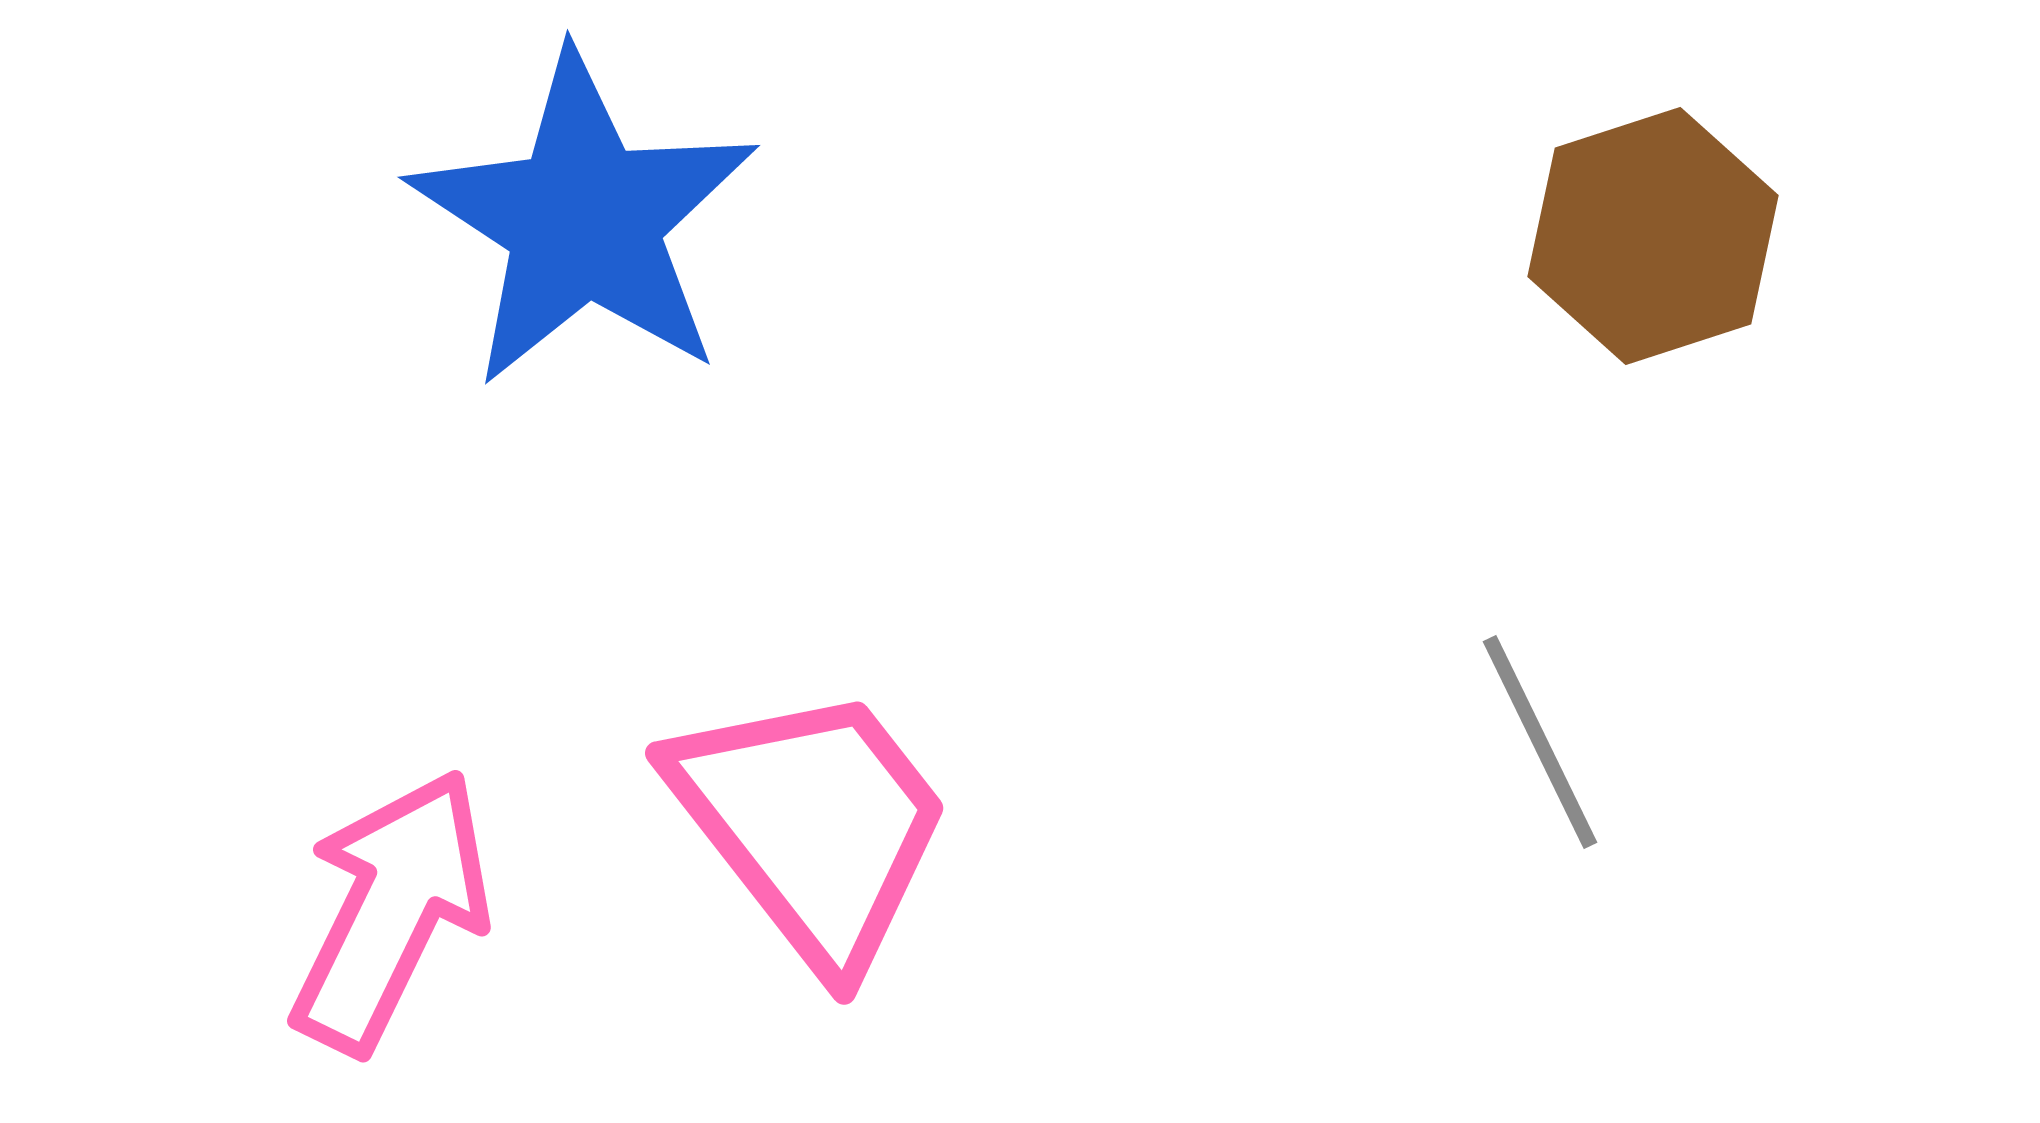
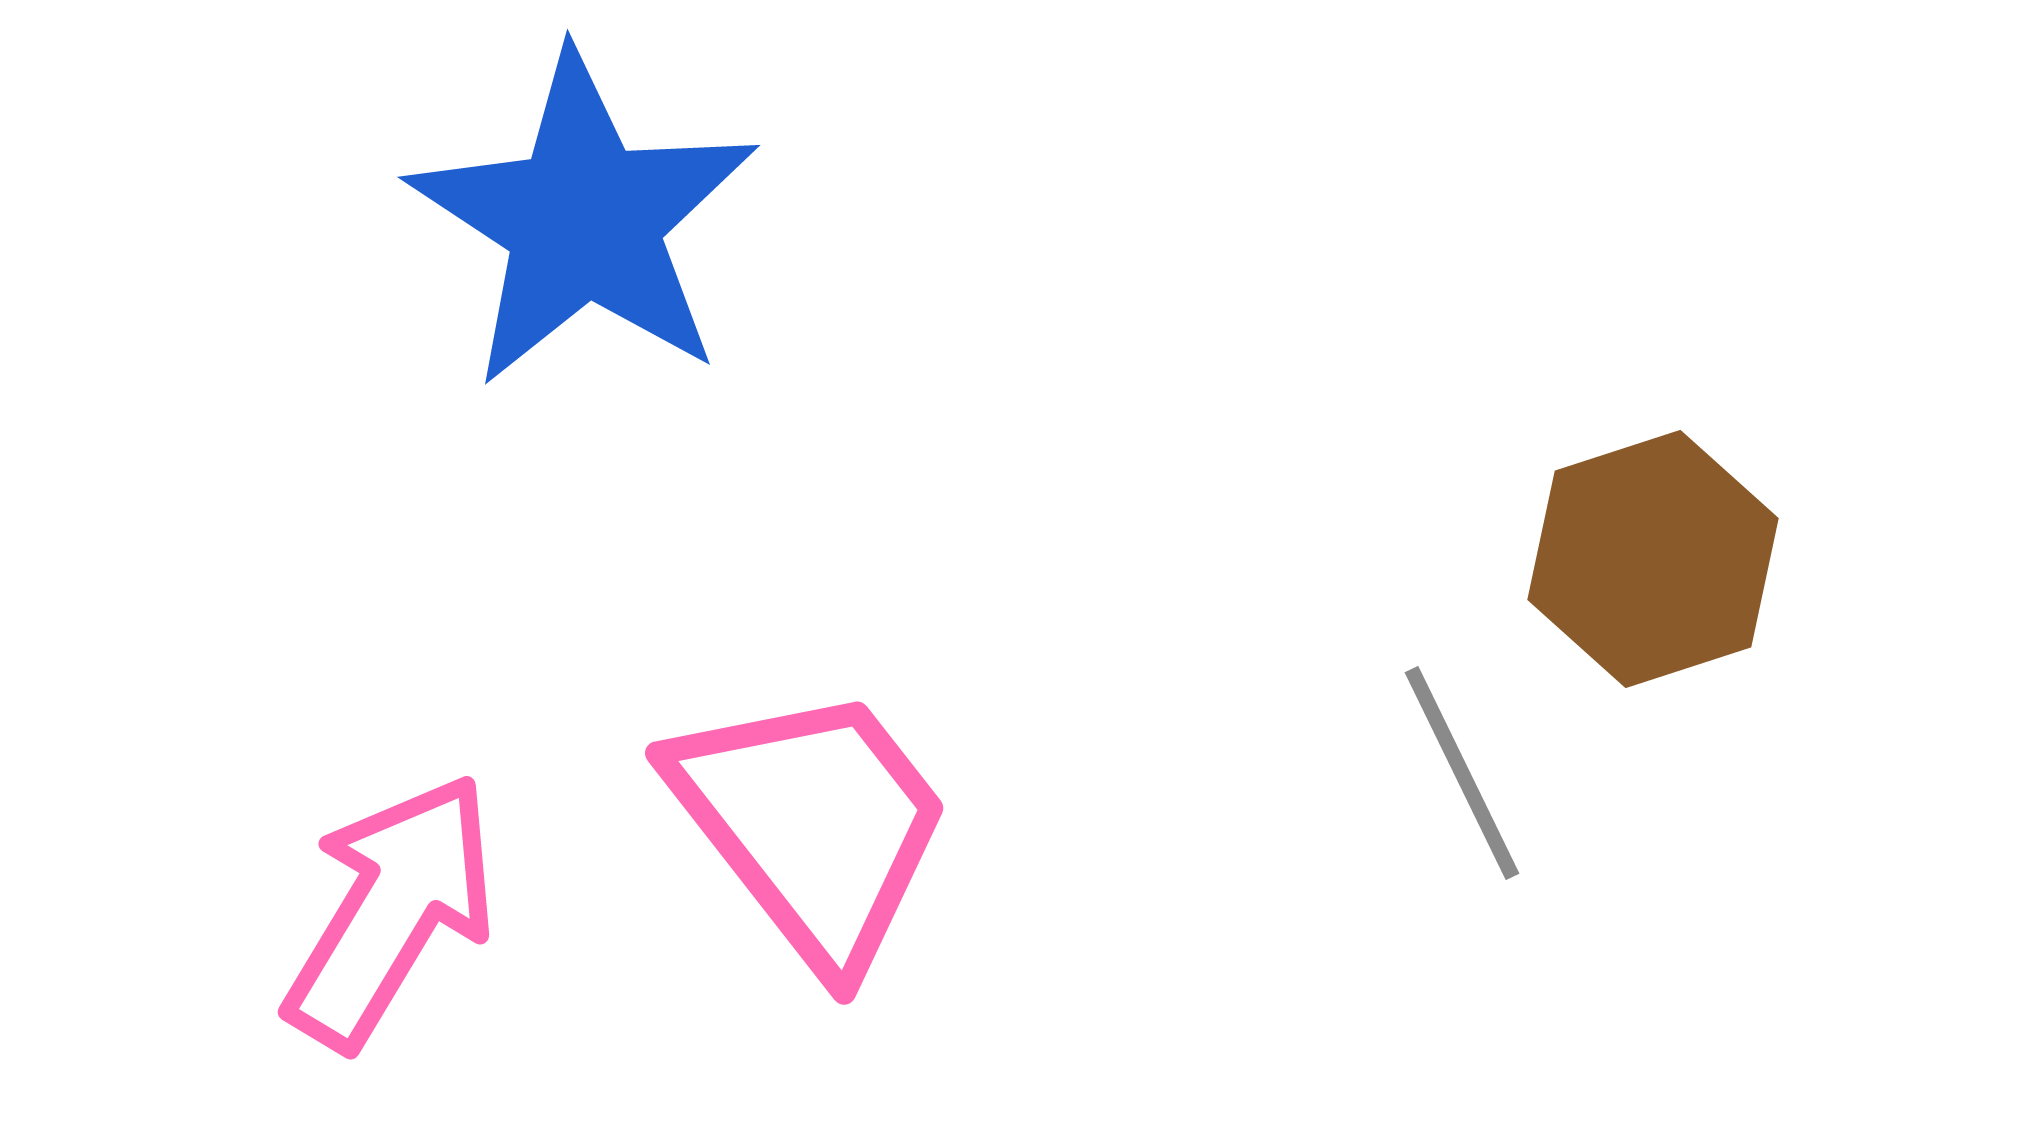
brown hexagon: moved 323 px down
gray line: moved 78 px left, 31 px down
pink arrow: rotated 5 degrees clockwise
